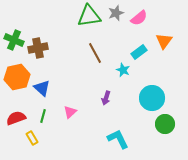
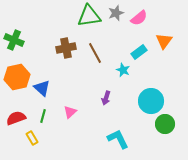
brown cross: moved 28 px right
cyan circle: moved 1 px left, 3 px down
